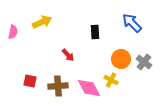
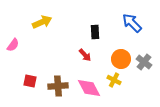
pink semicircle: moved 13 px down; rotated 24 degrees clockwise
red arrow: moved 17 px right
yellow cross: moved 3 px right
